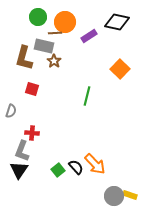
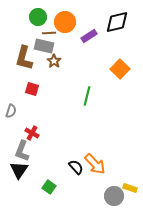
black diamond: rotated 25 degrees counterclockwise
brown line: moved 6 px left
red cross: rotated 24 degrees clockwise
green square: moved 9 px left, 17 px down; rotated 16 degrees counterclockwise
yellow rectangle: moved 7 px up
